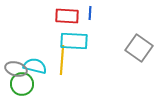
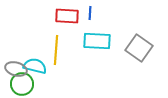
cyan rectangle: moved 23 px right
yellow line: moved 6 px left, 10 px up
